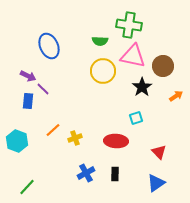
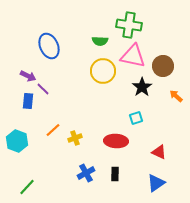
orange arrow: rotated 104 degrees counterclockwise
red triangle: rotated 21 degrees counterclockwise
